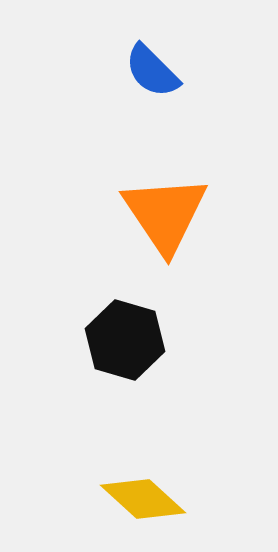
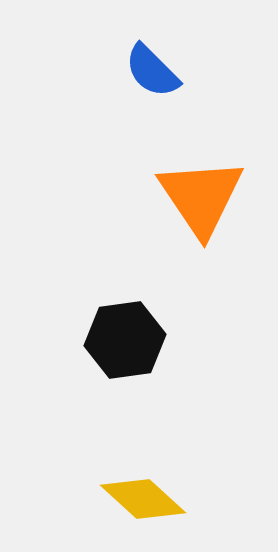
orange triangle: moved 36 px right, 17 px up
black hexagon: rotated 24 degrees counterclockwise
